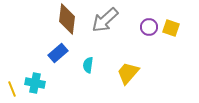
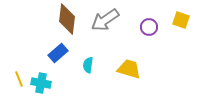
gray arrow: rotated 8 degrees clockwise
yellow square: moved 10 px right, 8 px up
yellow trapezoid: moved 1 px right, 4 px up; rotated 65 degrees clockwise
cyan cross: moved 6 px right
yellow line: moved 7 px right, 10 px up
